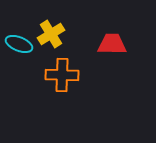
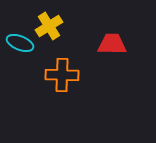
yellow cross: moved 2 px left, 8 px up
cyan ellipse: moved 1 px right, 1 px up
